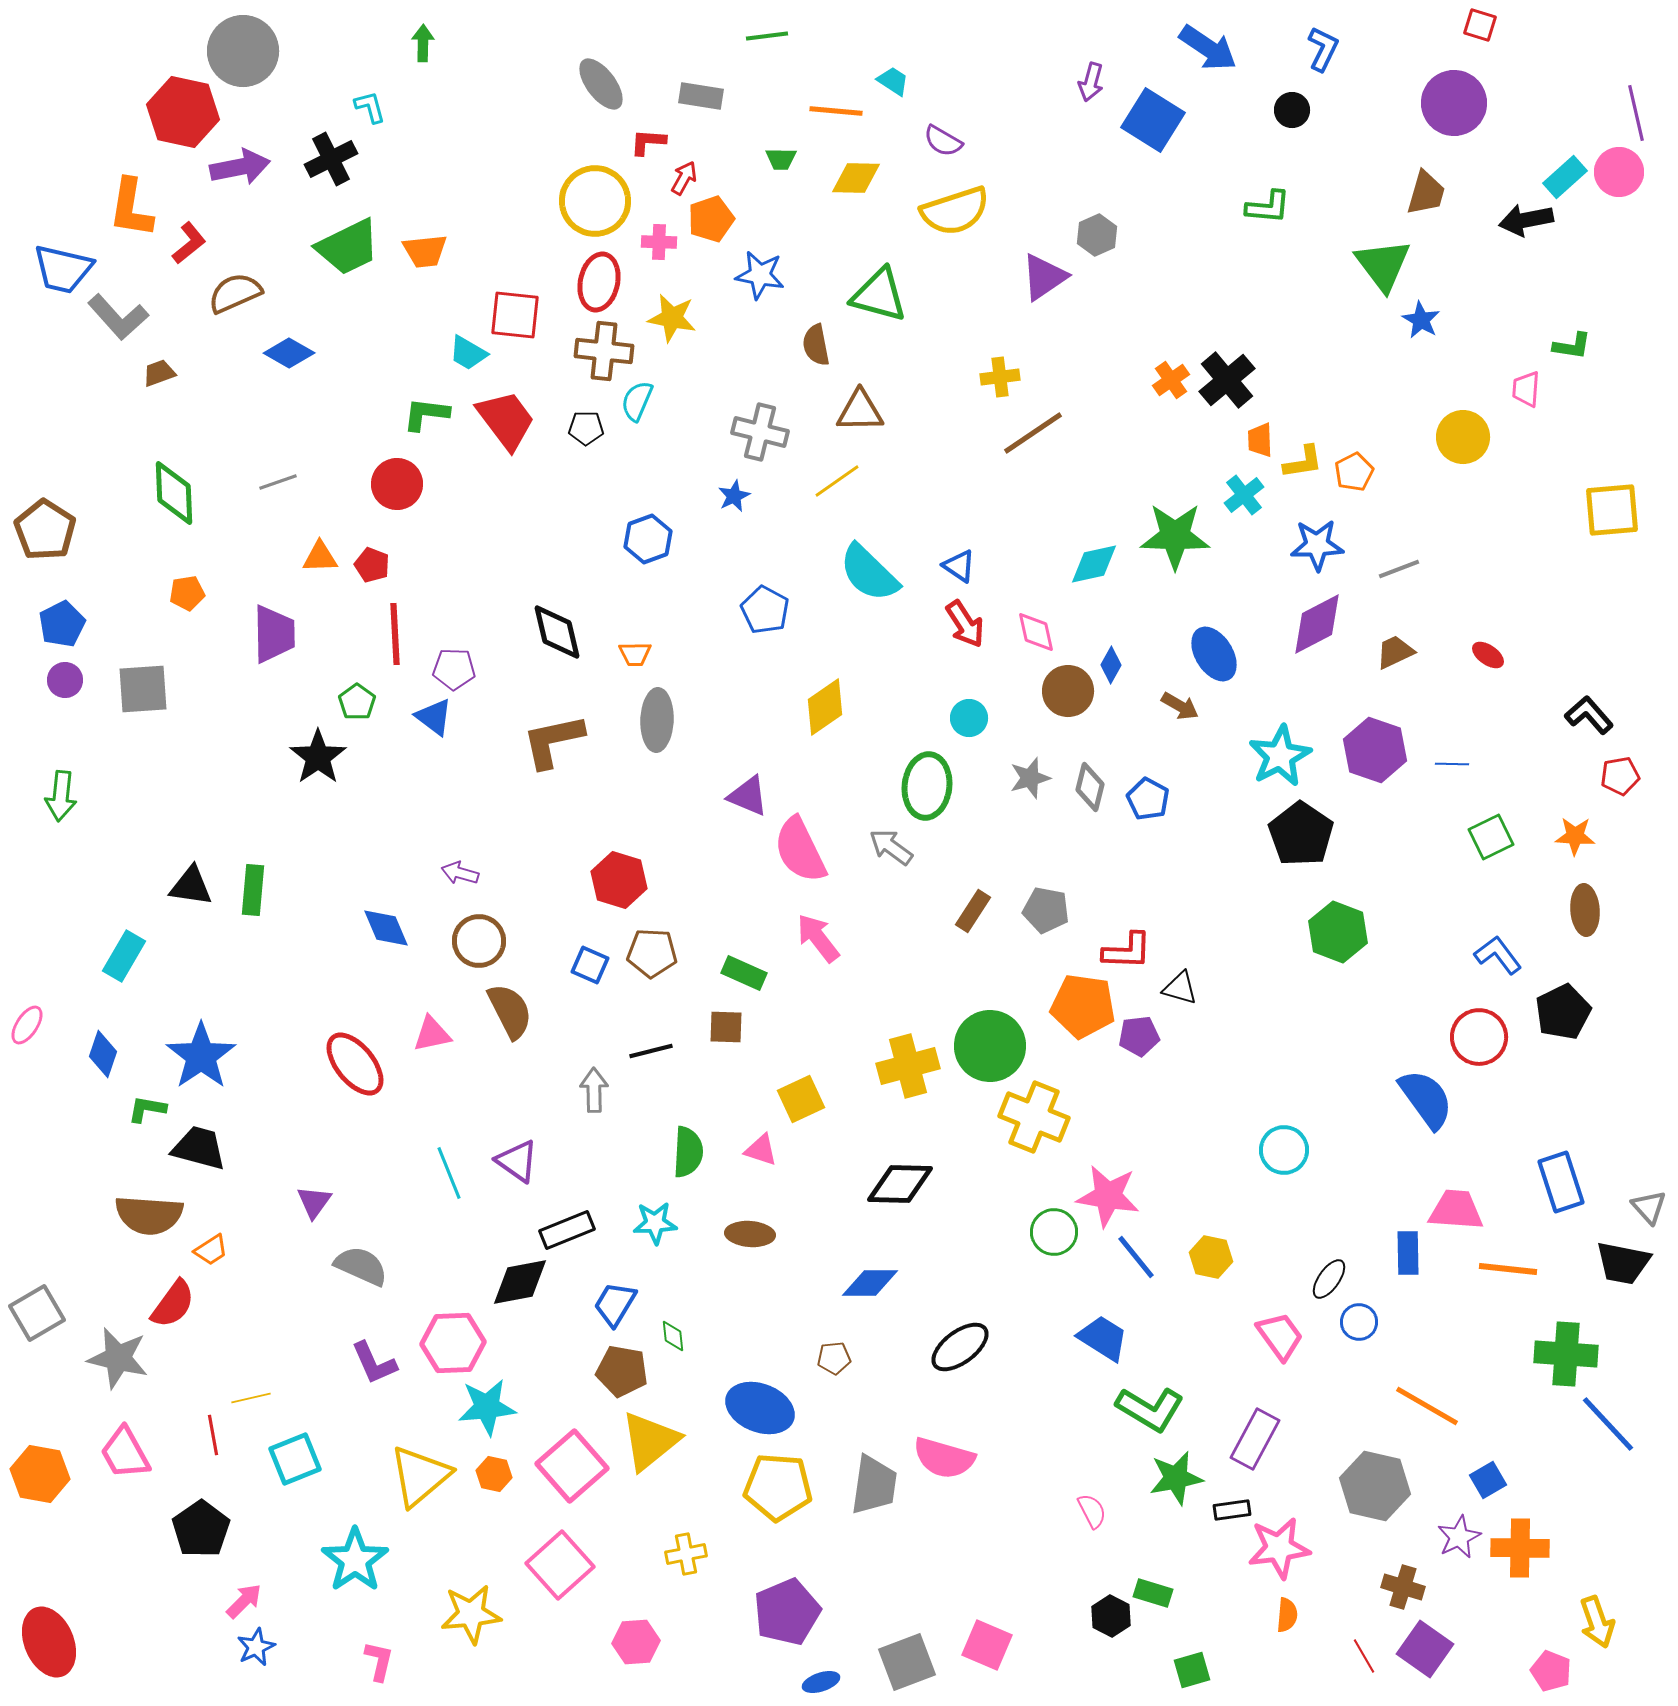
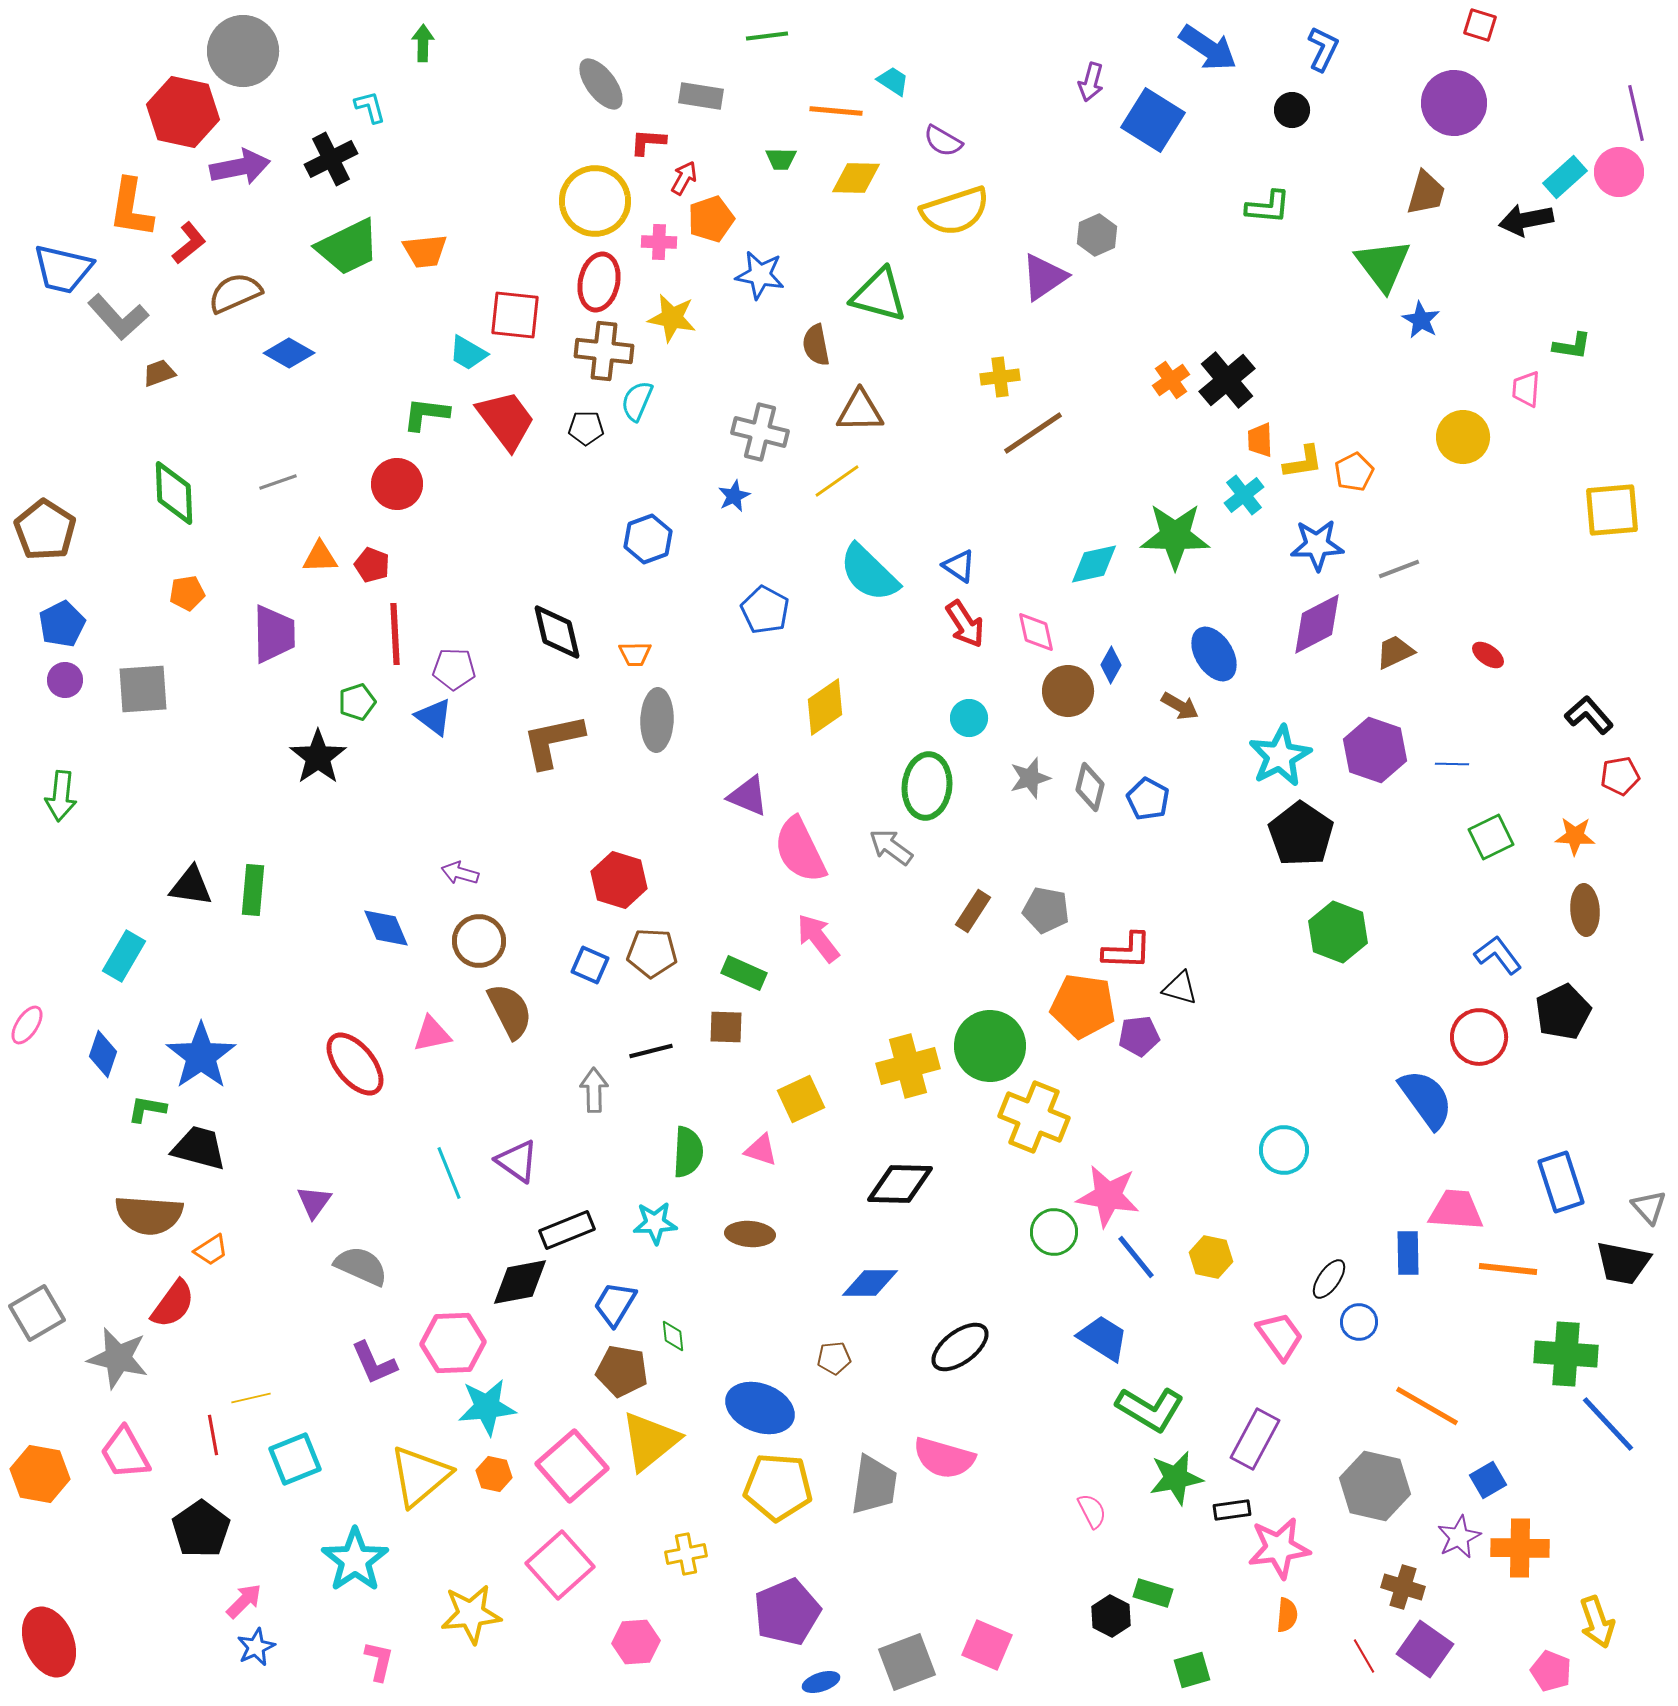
green pentagon at (357, 702): rotated 18 degrees clockwise
